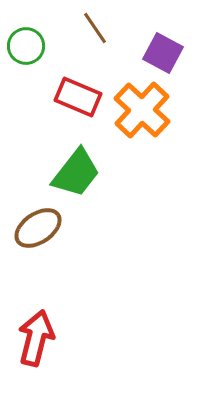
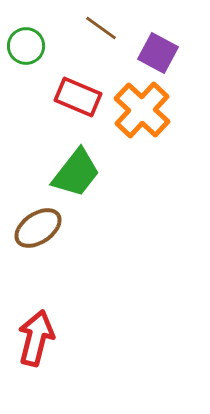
brown line: moved 6 px right; rotated 20 degrees counterclockwise
purple square: moved 5 px left
